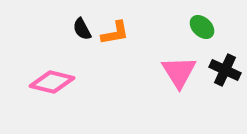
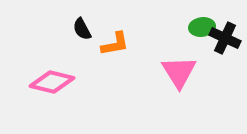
green ellipse: rotated 50 degrees counterclockwise
orange L-shape: moved 11 px down
black cross: moved 32 px up
